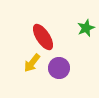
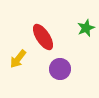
yellow arrow: moved 14 px left, 4 px up
purple circle: moved 1 px right, 1 px down
